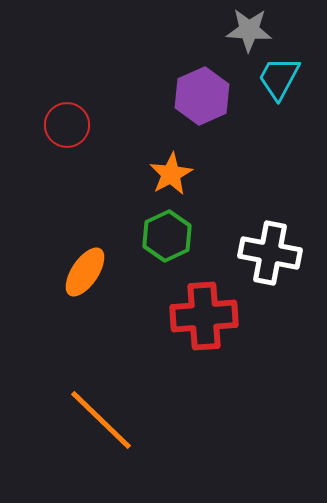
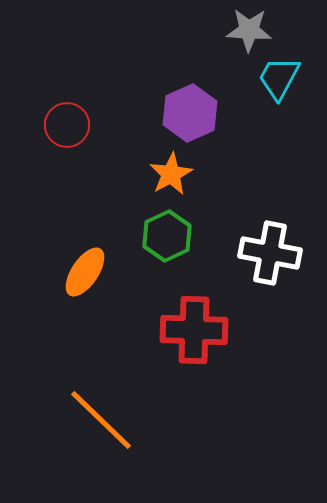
purple hexagon: moved 12 px left, 17 px down
red cross: moved 10 px left, 14 px down; rotated 6 degrees clockwise
